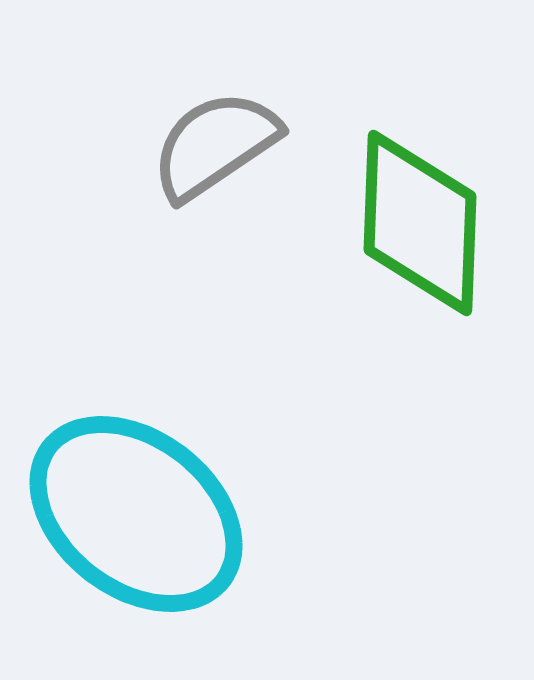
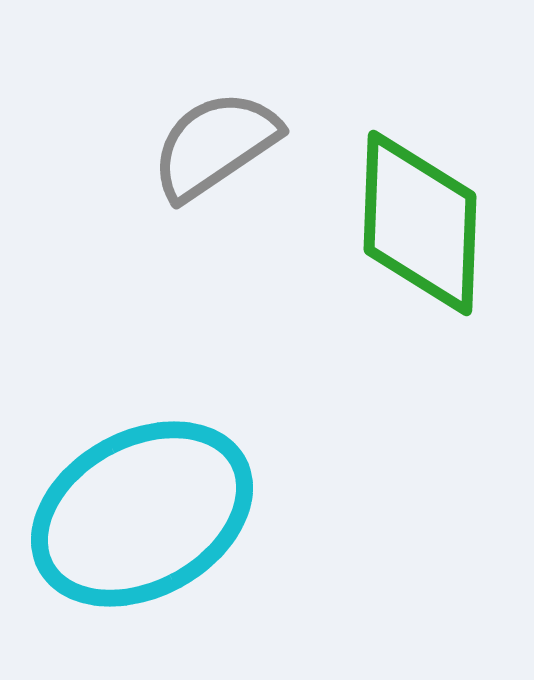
cyan ellipse: moved 6 px right; rotated 67 degrees counterclockwise
